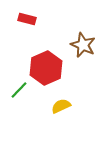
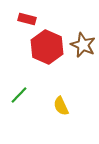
red hexagon: moved 1 px right, 21 px up; rotated 12 degrees counterclockwise
green line: moved 5 px down
yellow semicircle: rotated 90 degrees counterclockwise
